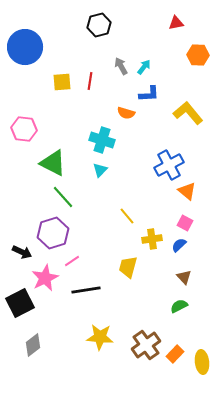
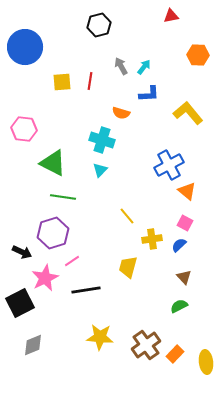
red triangle: moved 5 px left, 7 px up
orange semicircle: moved 5 px left
green line: rotated 40 degrees counterclockwise
gray diamond: rotated 15 degrees clockwise
yellow ellipse: moved 4 px right
